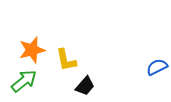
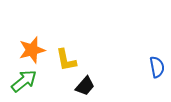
blue semicircle: rotated 105 degrees clockwise
